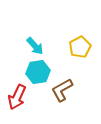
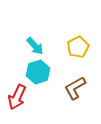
yellow pentagon: moved 2 px left
cyan hexagon: rotated 10 degrees counterclockwise
brown L-shape: moved 13 px right, 2 px up
